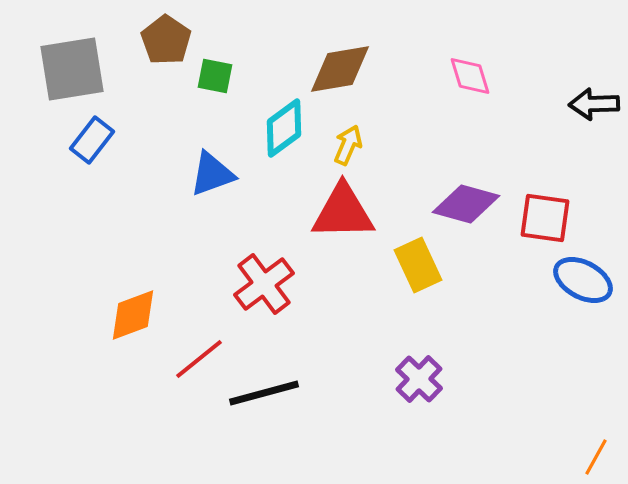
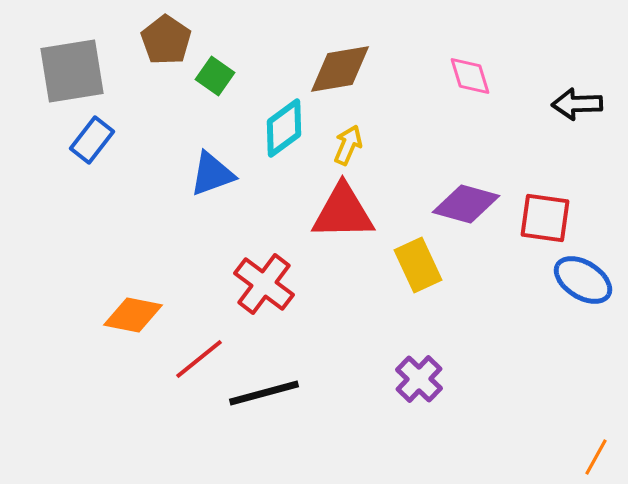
gray square: moved 2 px down
green square: rotated 24 degrees clockwise
black arrow: moved 17 px left
blue ellipse: rotated 4 degrees clockwise
red cross: rotated 16 degrees counterclockwise
orange diamond: rotated 32 degrees clockwise
